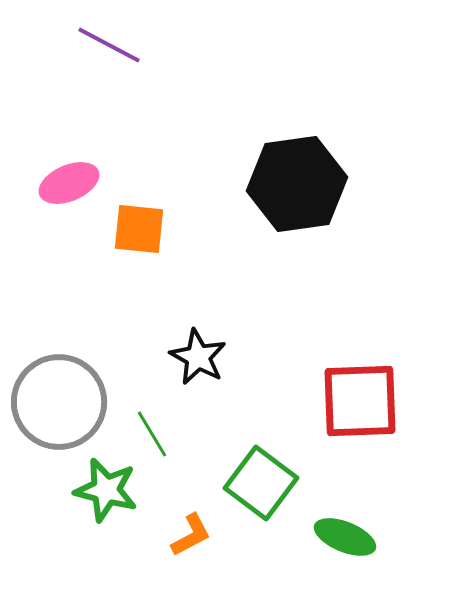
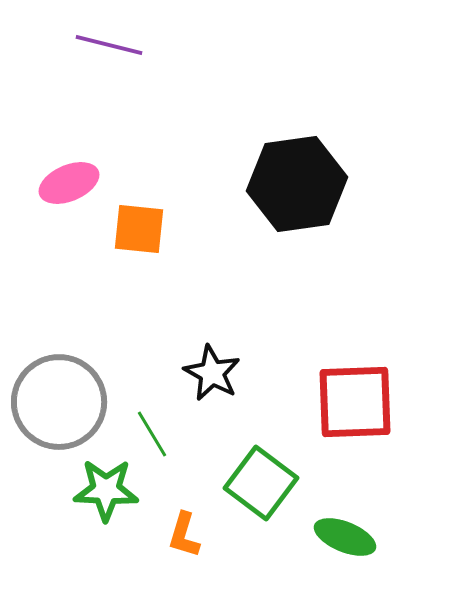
purple line: rotated 14 degrees counterclockwise
black star: moved 14 px right, 16 px down
red square: moved 5 px left, 1 px down
green star: rotated 12 degrees counterclockwise
orange L-shape: moved 7 px left; rotated 135 degrees clockwise
